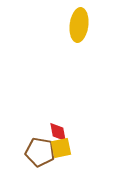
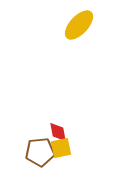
yellow ellipse: rotated 36 degrees clockwise
brown pentagon: rotated 16 degrees counterclockwise
